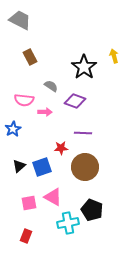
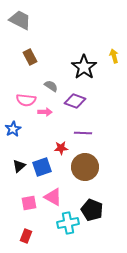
pink semicircle: moved 2 px right
